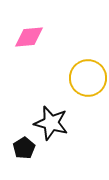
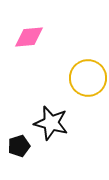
black pentagon: moved 5 px left, 2 px up; rotated 15 degrees clockwise
